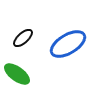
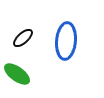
blue ellipse: moved 2 px left, 3 px up; rotated 54 degrees counterclockwise
